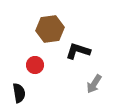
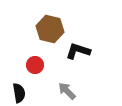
brown hexagon: rotated 20 degrees clockwise
gray arrow: moved 27 px left, 7 px down; rotated 102 degrees clockwise
